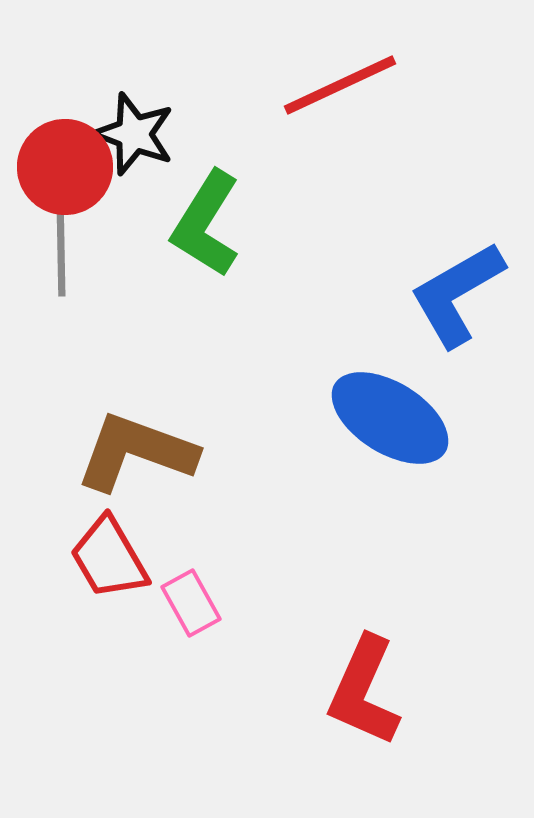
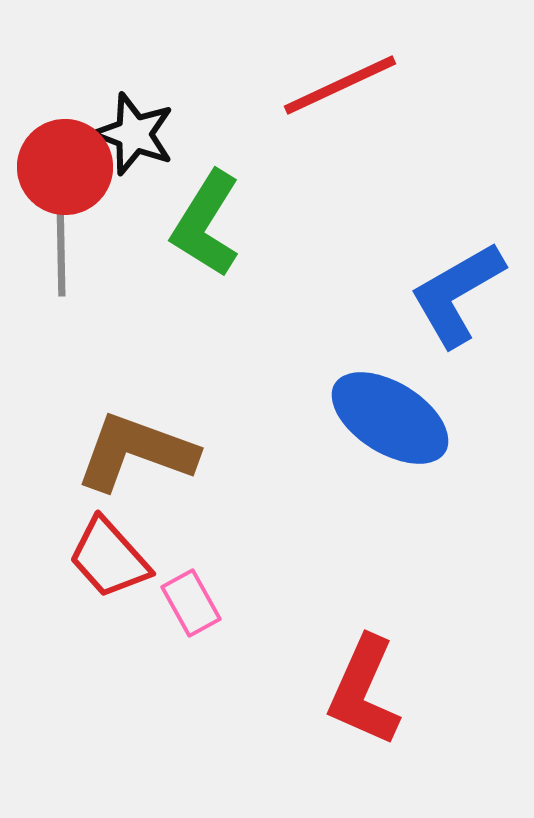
red trapezoid: rotated 12 degrees counterclockwise
